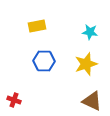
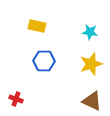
yellow rectangle: rotated 24 degrees clockwise
yellow star: moved 5 px right
red cross: moved 2 px right, 1 px up
